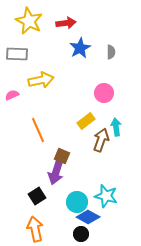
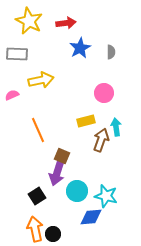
yellow rectangle: rotated 24 degrees clockwise
purple arrow: moved 1 px right, 1 px down
cyan circle: moved 11 px up
blue diamond: moved 3 px right; rotated 35 degrees counterclockwise
black circle: moved 28 px left
